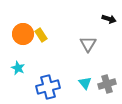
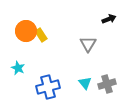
black arrow: rotated 40 degrees counterclockwise
orange circle: moved 3 px right, 3 px up
